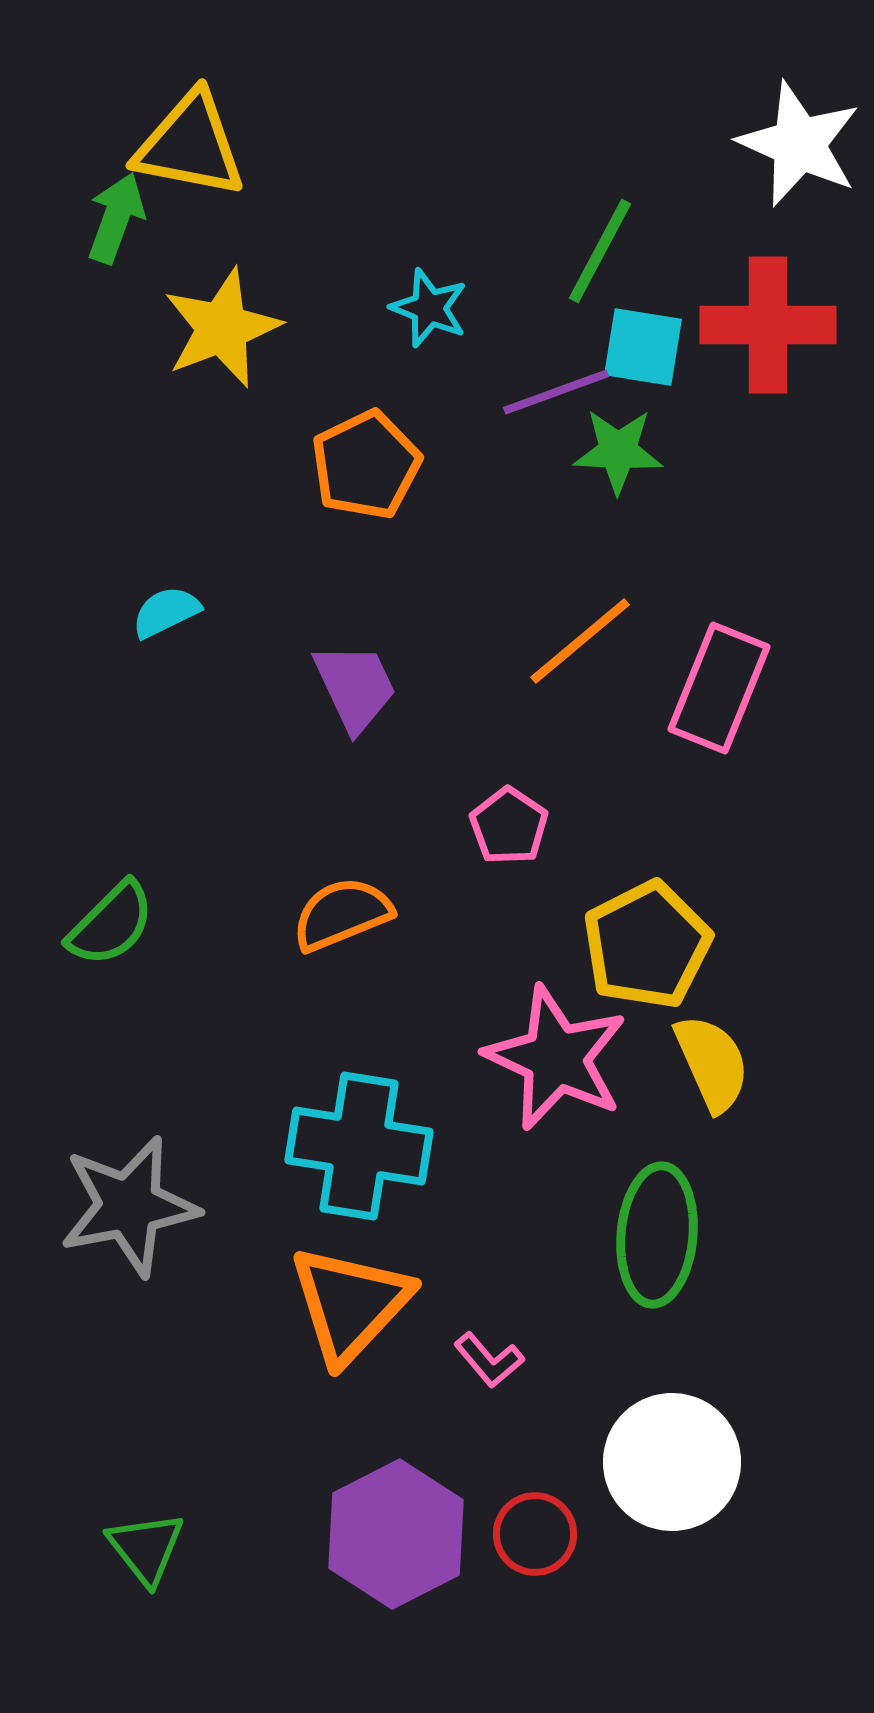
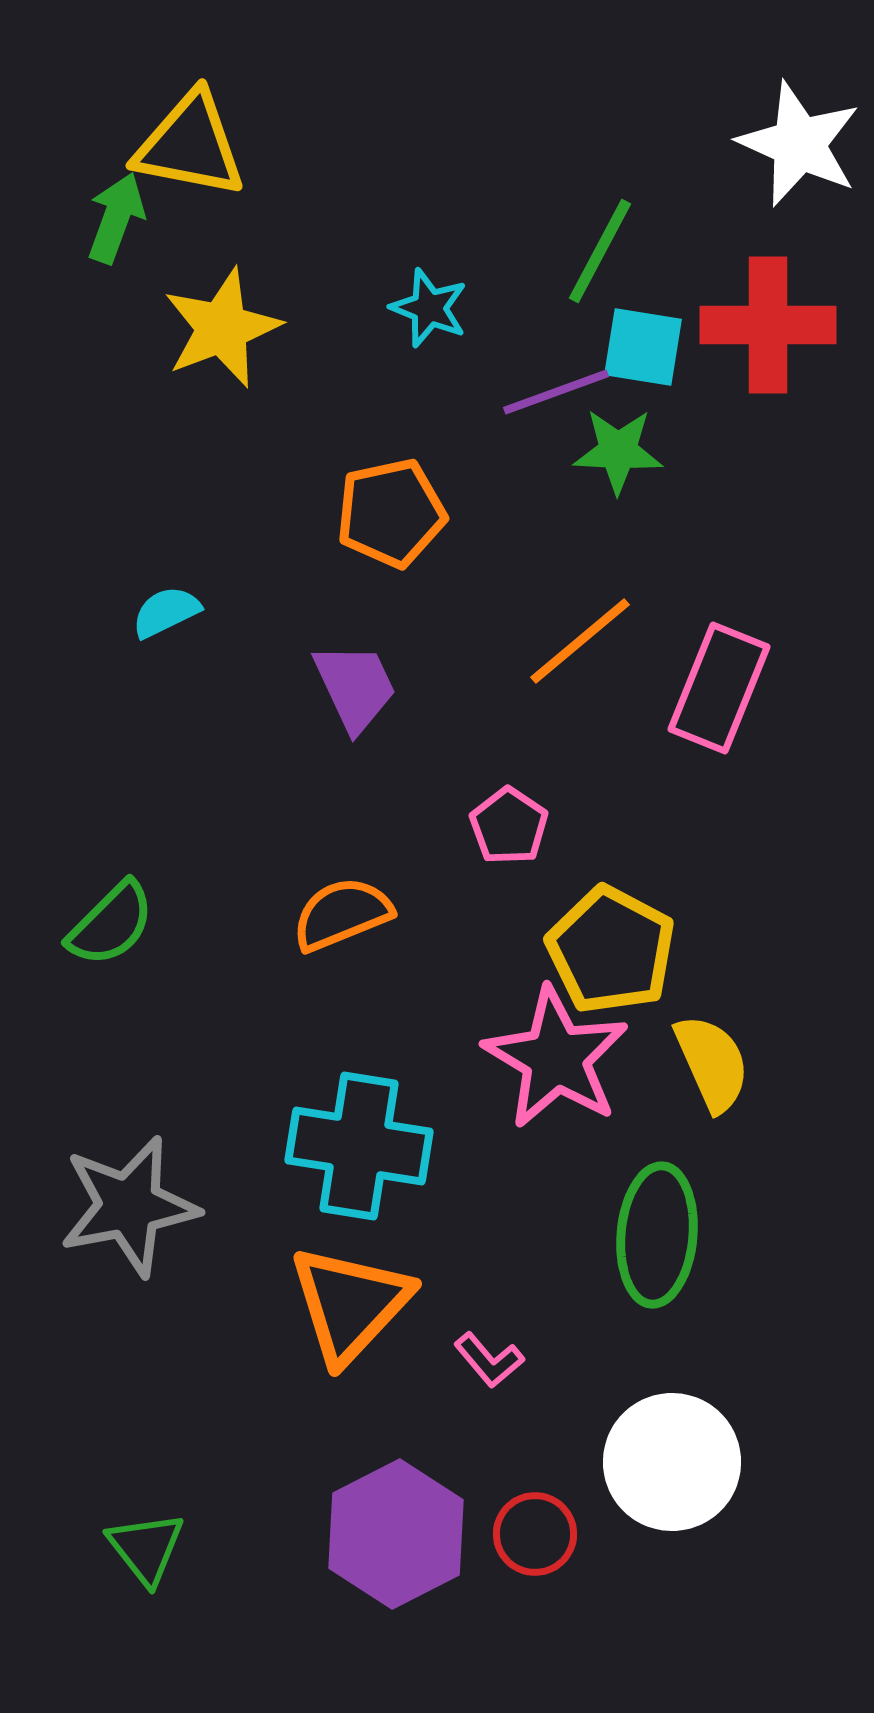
orange pentagon: moved 25 px right, 48 px down; rotated 14 degrees clockwise
yellow pentagon: moved 36 px left, 5 px down; rotated 17 degrees counterclockwise
pink star: rotated 6 degrees clockwise
